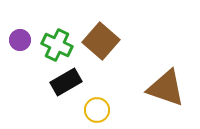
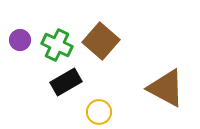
brown triangle: rotated 9 degrees clockwise
yellow circle: moved 2 px right, 2 px down
